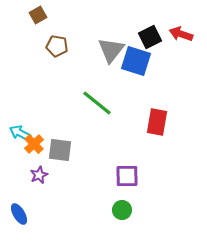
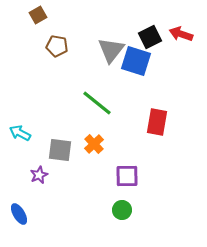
orange cross: moved 60 px right
